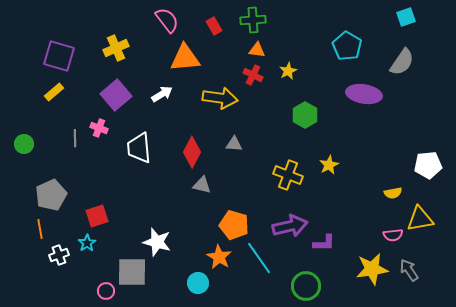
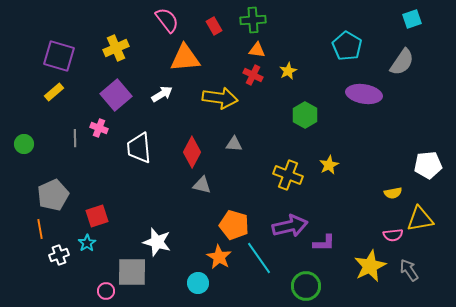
cyan square at (406, 17): moved 6 px right, 2 px down
gray pentagon at (51, 195): moved 2 px right
yellow star at (372, 269): moved 2 px left, 3 px up; rotated 16 degrees counterclockwise
